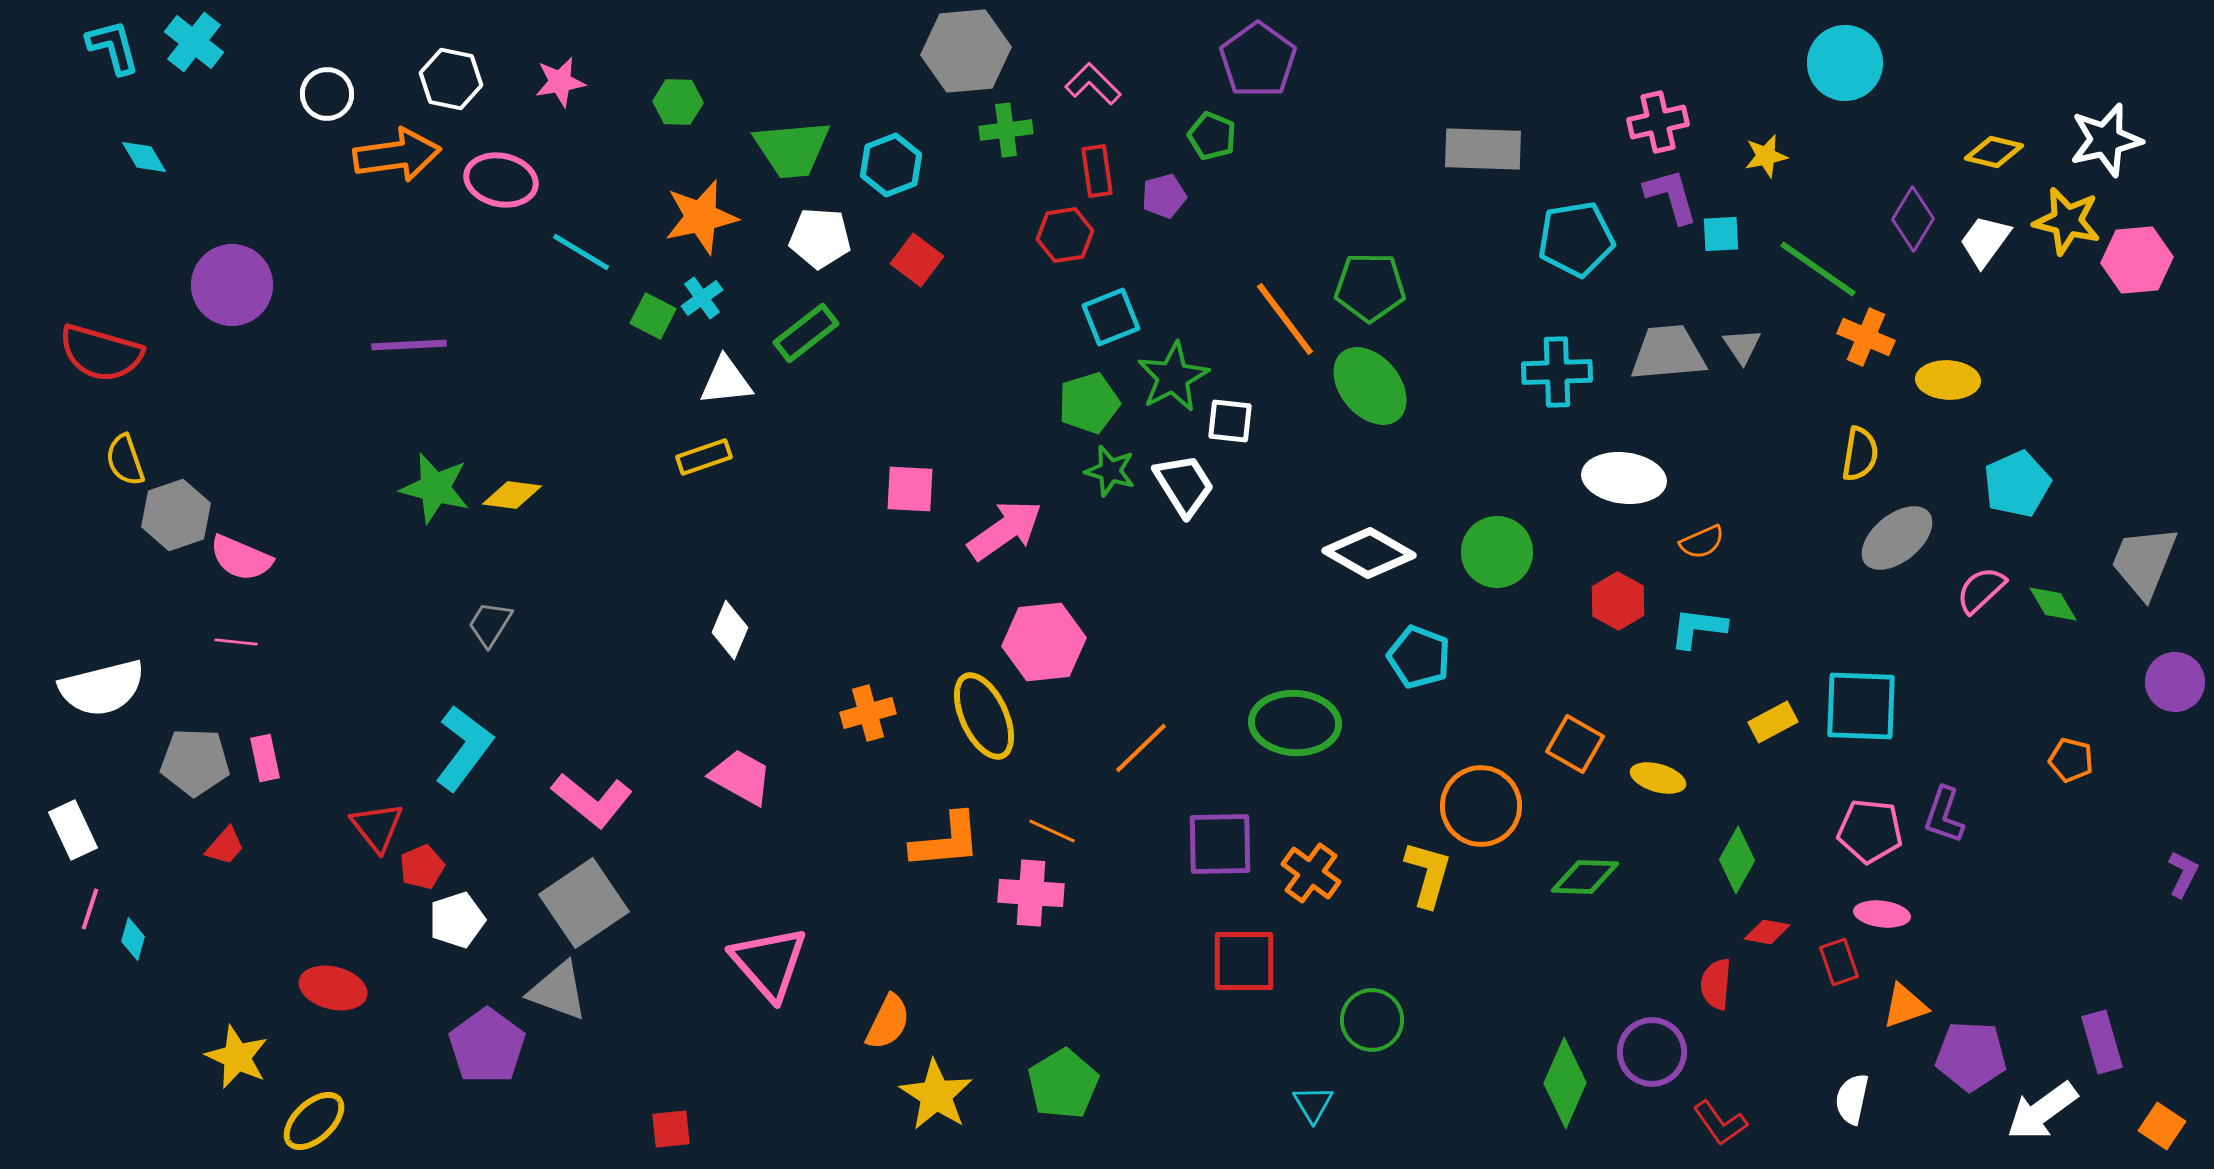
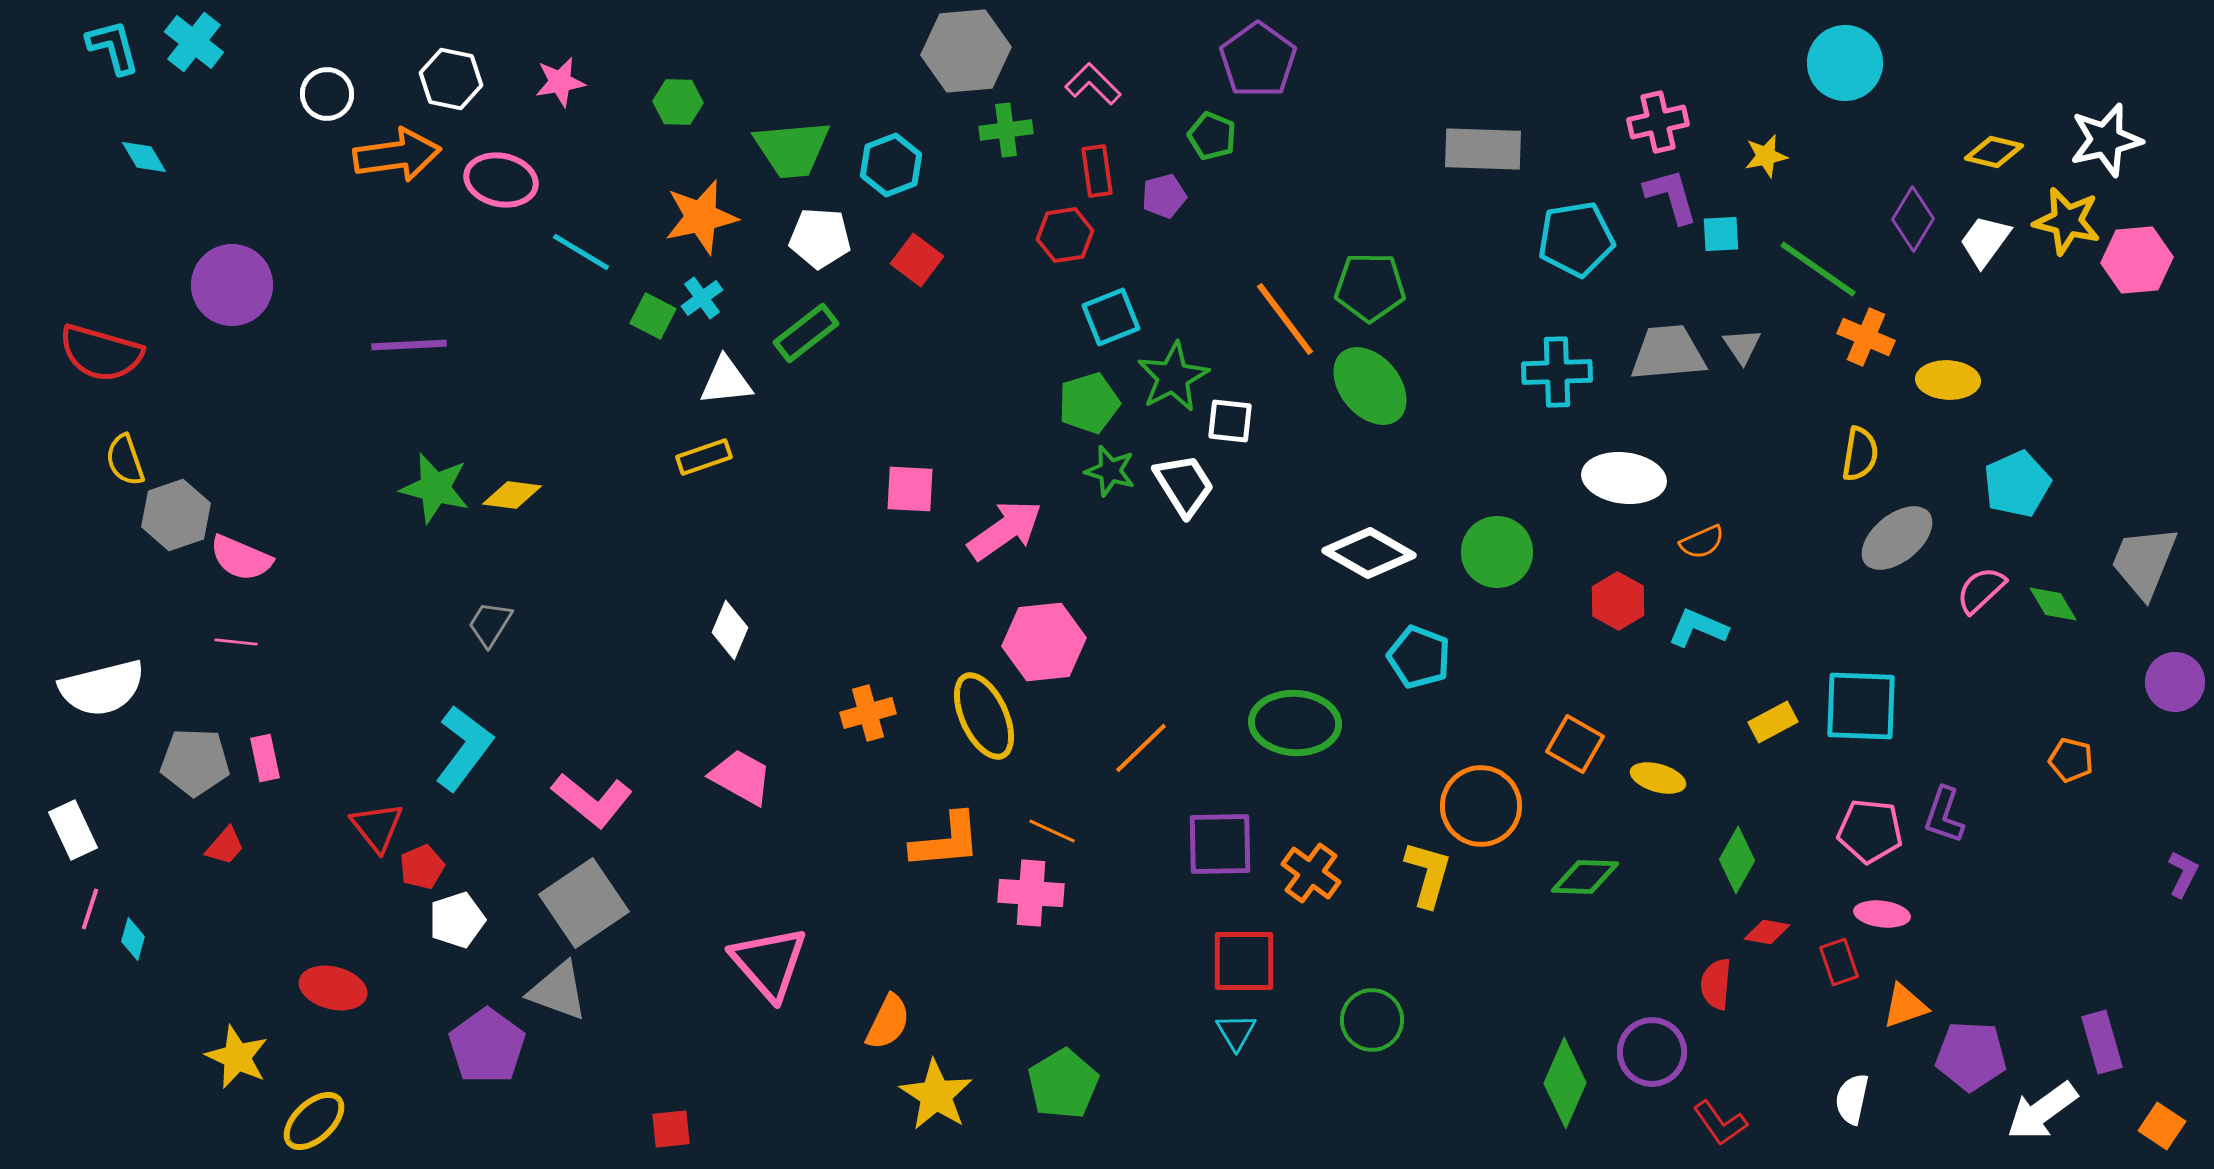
cyan L-shape at (1698, 628): rotated 16 degrees clockwise
cyan triangle at (1313, 1104): moved 77 px left, 72 px up
